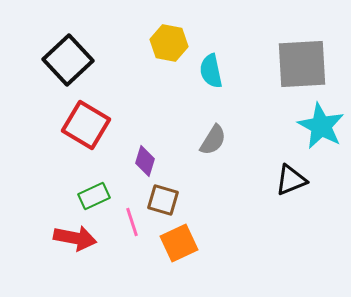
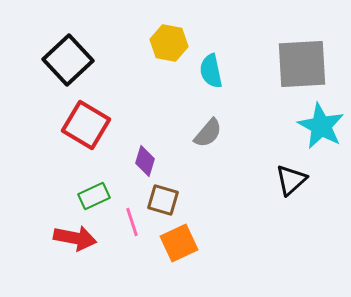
gray semicircle: moved 5 px left, 7 px up; rotated 8 degrees clockwise
black triangle: rotated 20 degrees counterclockwise
